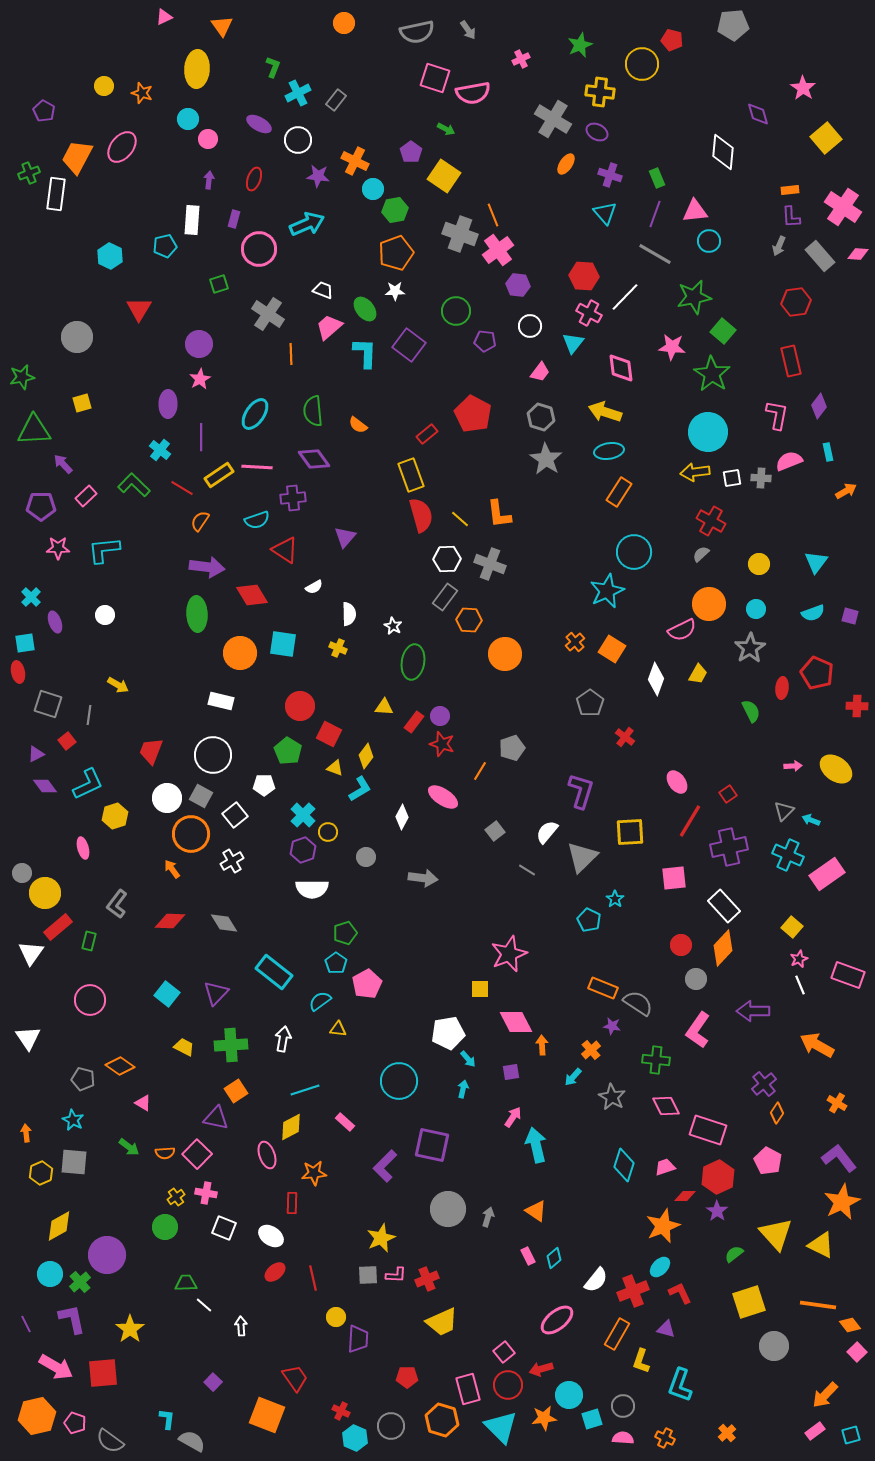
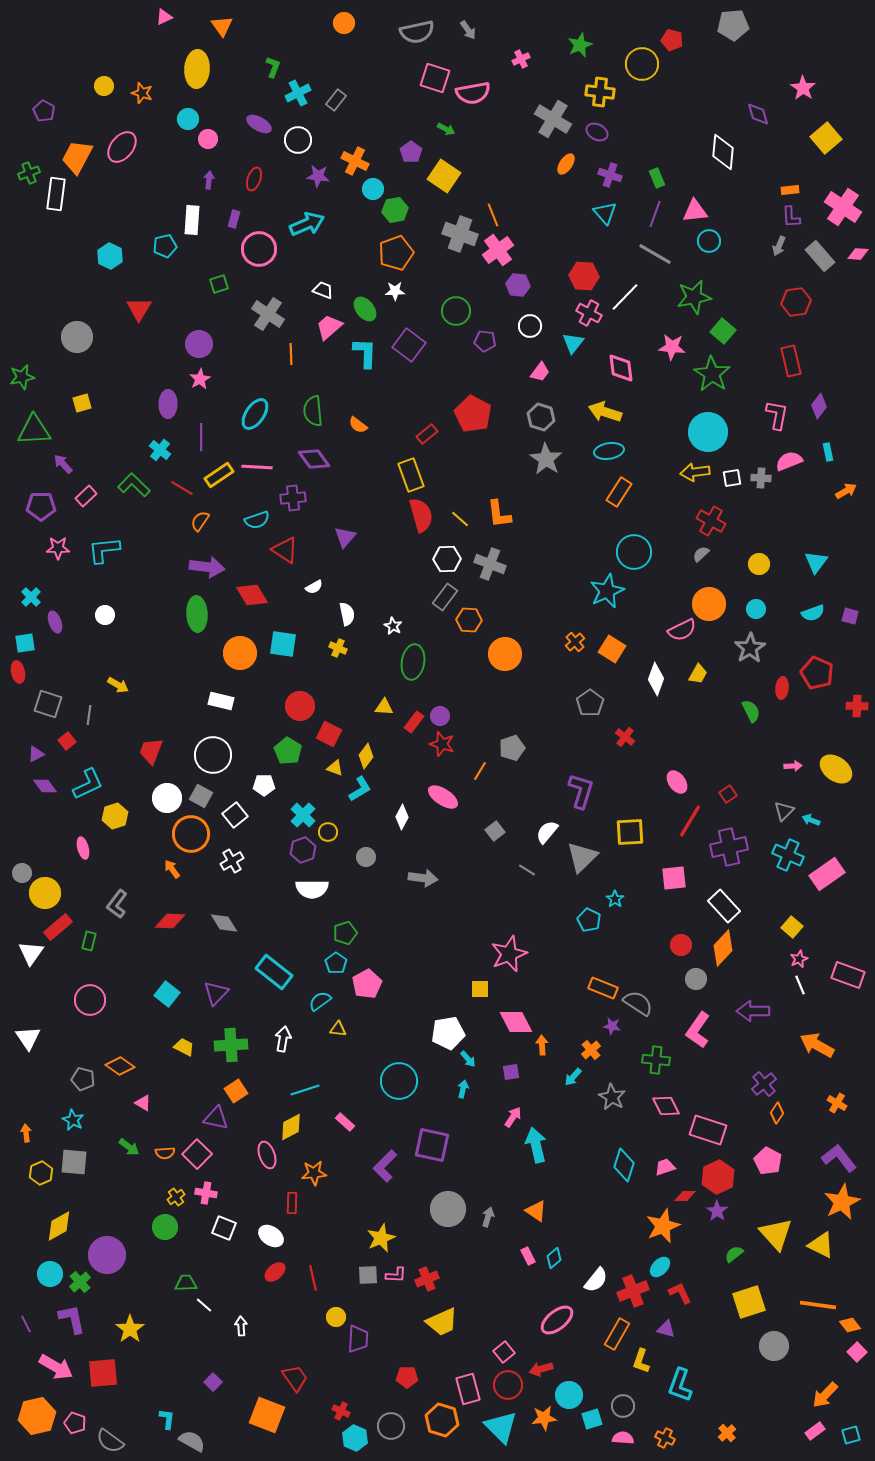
white semicircle at (349, 614): moved 2 px left; rotated 10 degrees counterclockwise
